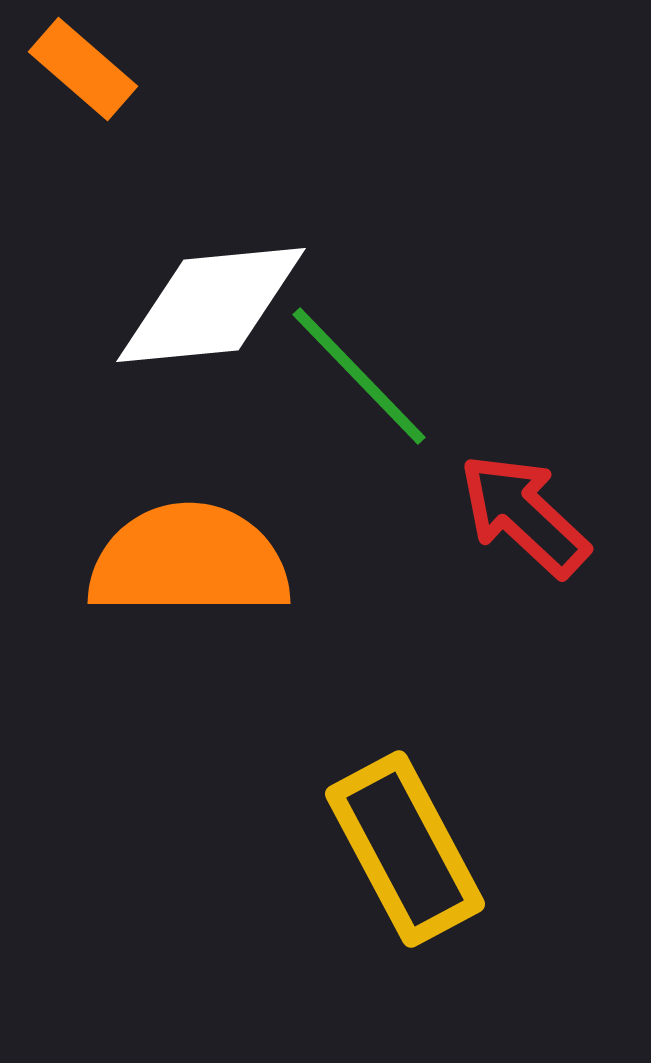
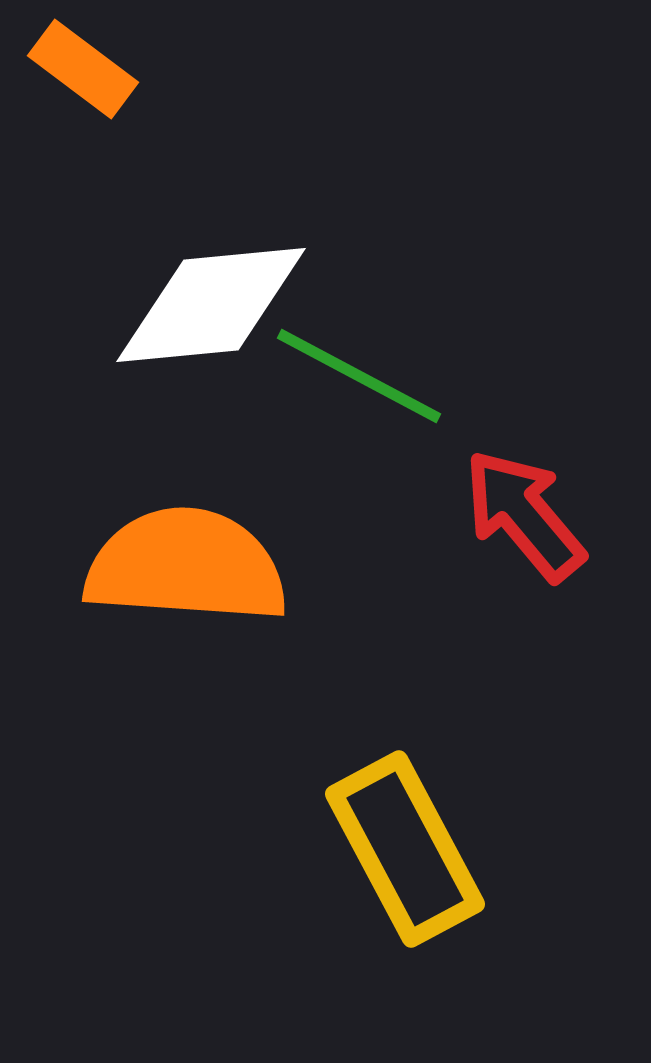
orange rectangle: rotated 4 degrees counterclockwise
green line: rotated 18 degrees counterclockwise
red arrow: rotated 7 degrees clockwise
orange semicircle: moved 3 px left, 5 px down; rotated 4 degrees clockwise
